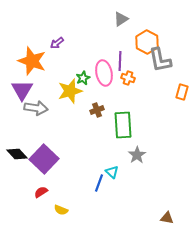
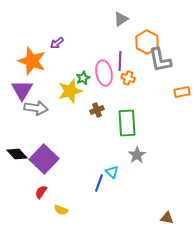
orange rectangle: rotated 63 degrees clockwise
green rectangle: moved 4 px right, 2 px up
red semicircle: rotated 24 degrees counterclockwise
